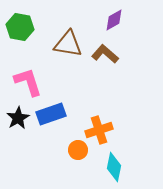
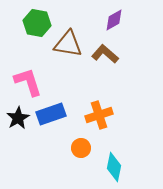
green hexagon: moved 17 px right, 4 px up
orange cross: moved 15 px up
orange circle: moved 3 px right, 2 px up
